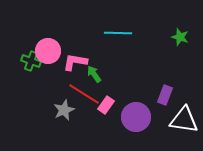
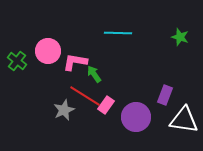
green cross: moved 14 px left; rotated 18 degrees clockwise
red line: moved 1 px right, 2 px down
